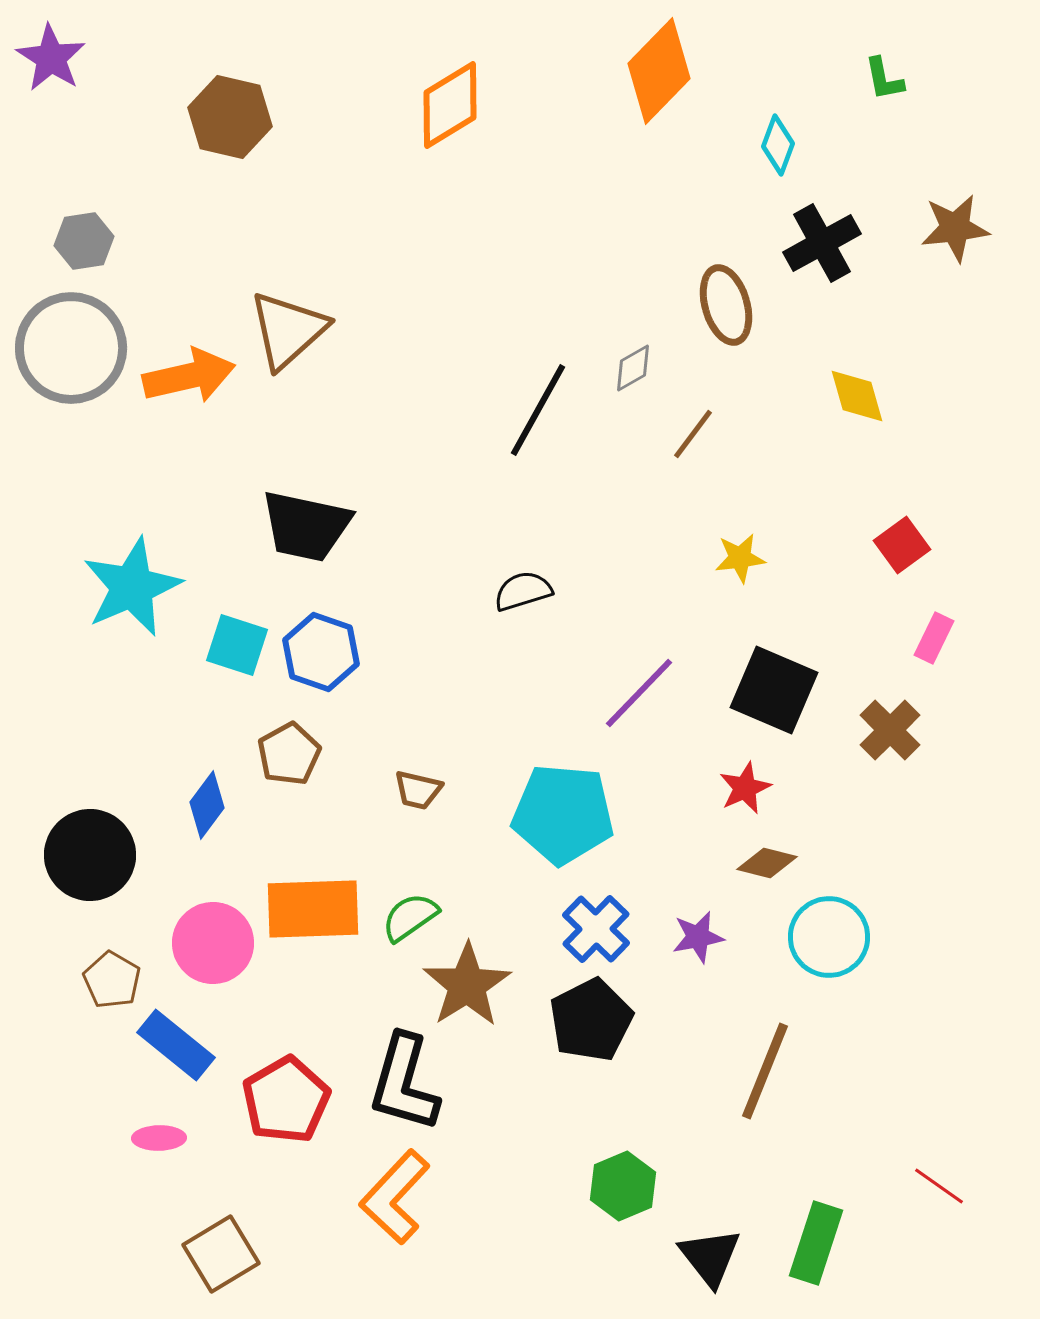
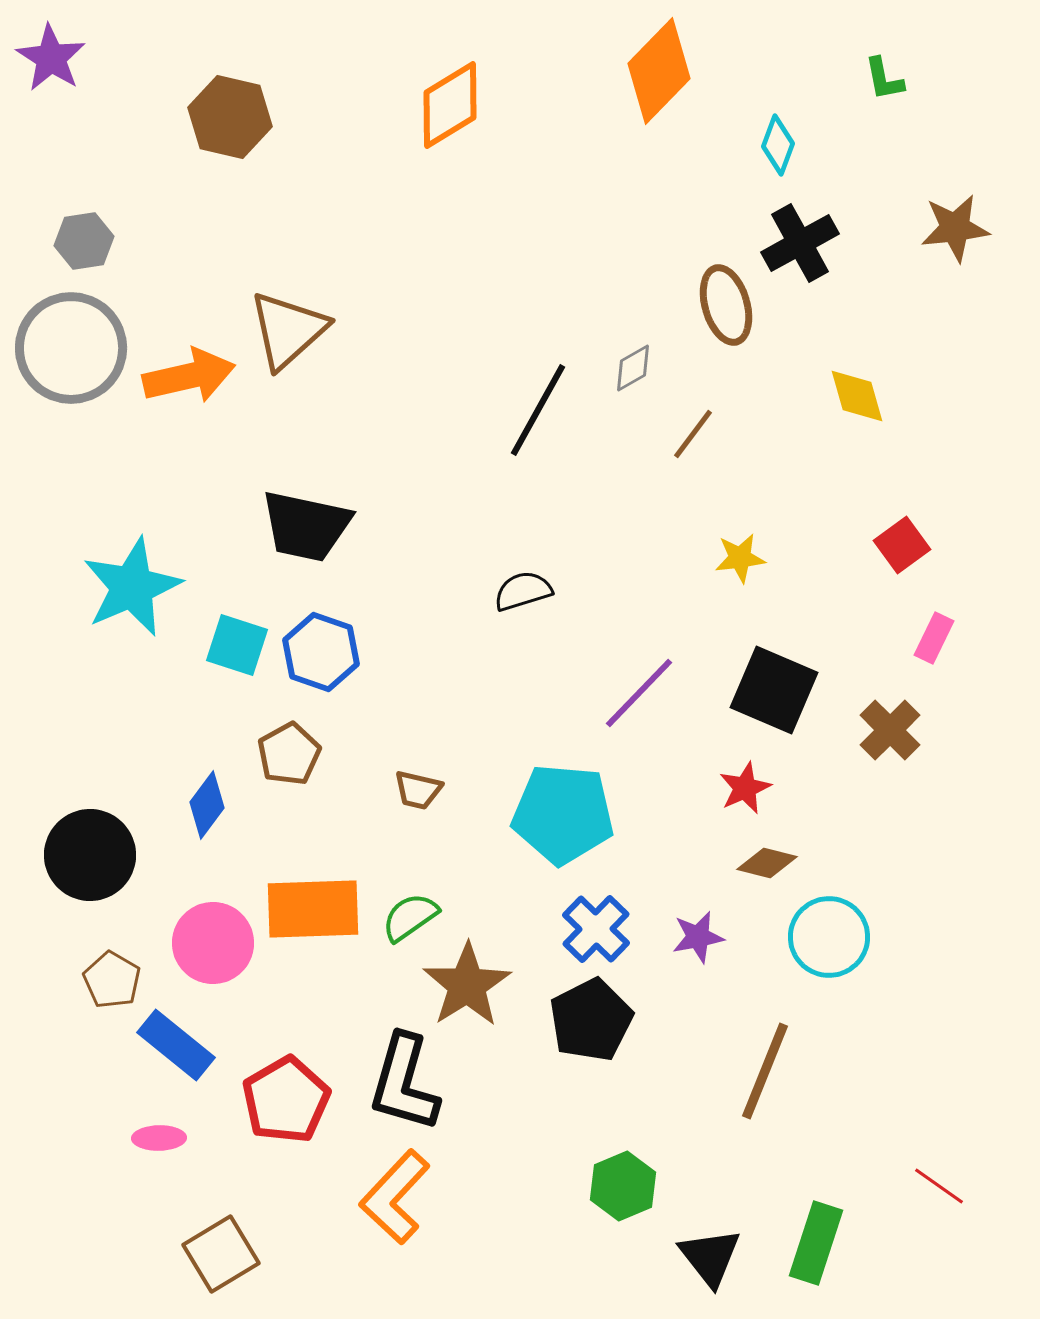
black cross at (822, 243): moved 22 px left
